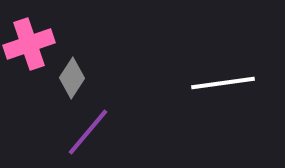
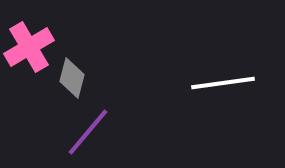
pink cross: moved 3 px down; rotated 12 degrees counterclockwise
gray diamond: rotated 18 degrees counterclockwise
